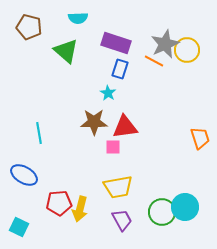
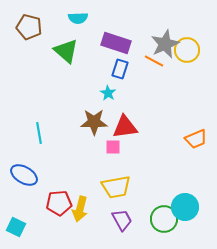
orange trapezoid: moved 4 px left, 1 px down; rotated 85 degrees clockwise
yellow trapezoid: moved 2 px left
green circle: moved 2 px right, 7 px down
cyan square: moved 3 px left
